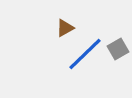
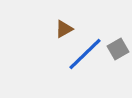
brown triangle: moved 1 px left, 1 px down
